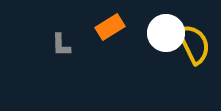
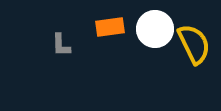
orange rectangle: rotated 24 degrees clockwise
white circle: moved 11 px left, 4 px up
